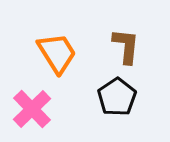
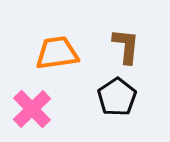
orange trapezoid: rotated 66 degrees counterclockwise
